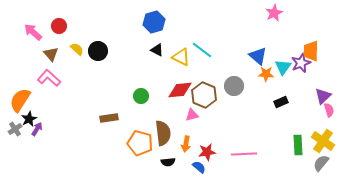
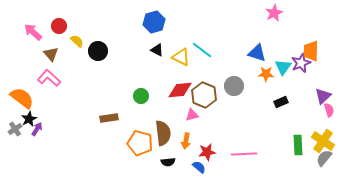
yellow semicircle: moved 8 px up
blue triangle: moved 1 px left, 3 px up; rotated 24 degrees counterclockwise
orange semicircle: moved 2 px right, 2 px up; rotated 95 degrees clockwise
orange arrow: moved 3 px up
gray semicircle: moved 3 px right, 5 px up
